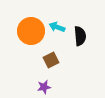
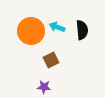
black semicircle: moved 2 px right, 6 px up
purple star: rotated 16 degrees clockwise
